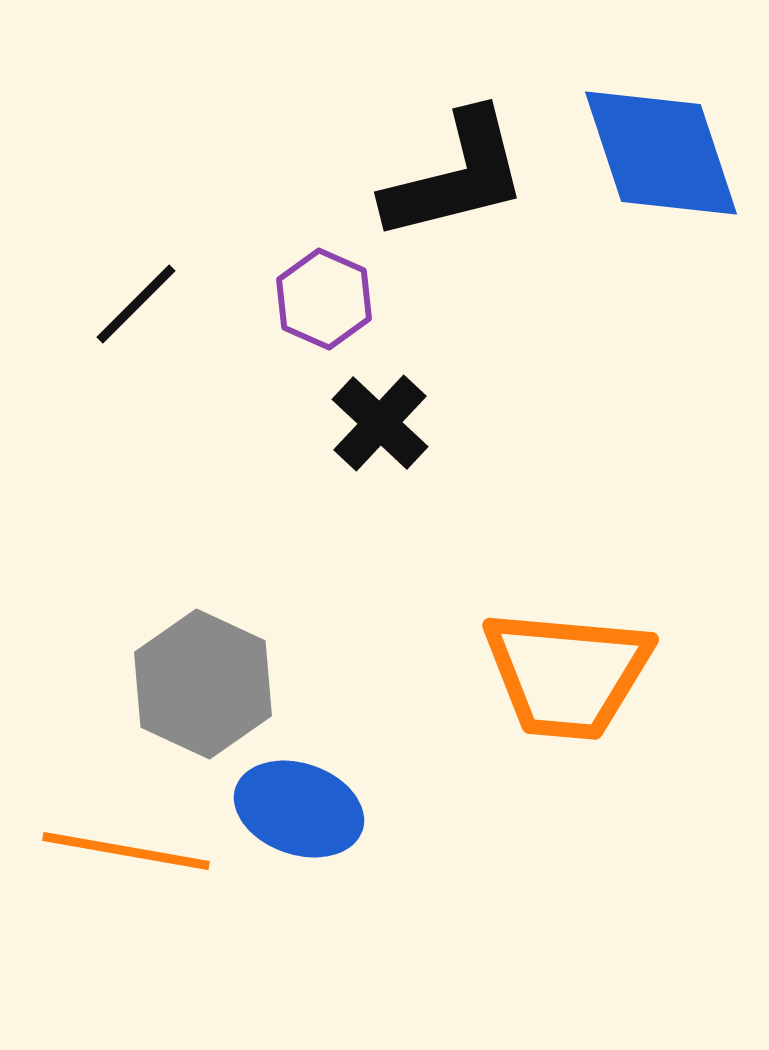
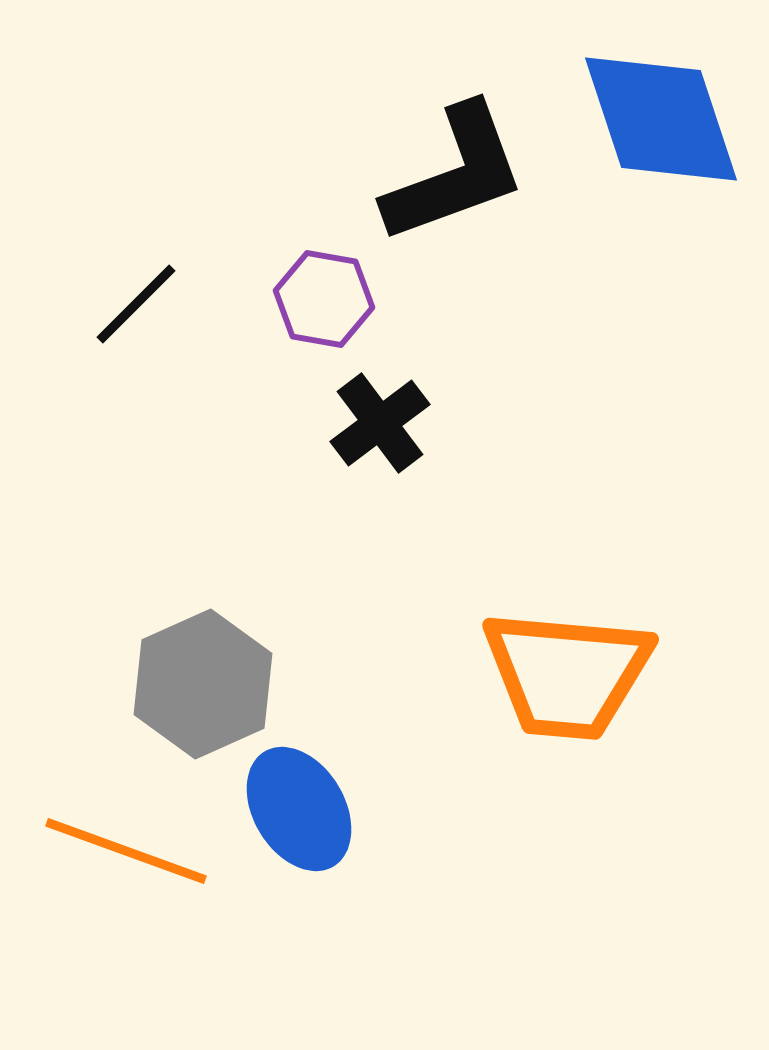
blue diamond: moved 34 px up
black L-shape: moved 1 px left, 2 px up; rotated 6 degrees counterclockwise
purple hexagon: rotated 14 degrees counterclockwise
black cross: rotated 10 degrees clockwise
gray hexagon: rotated 11 degrees clockwise
blue ellipse: rotated 40 degrees clockwise
orange line: rotated 10 degrees clockwise
